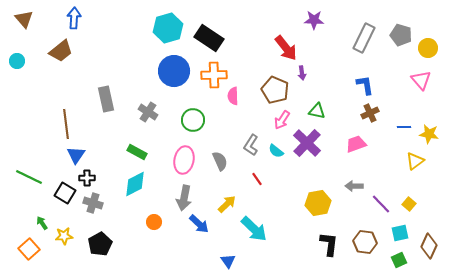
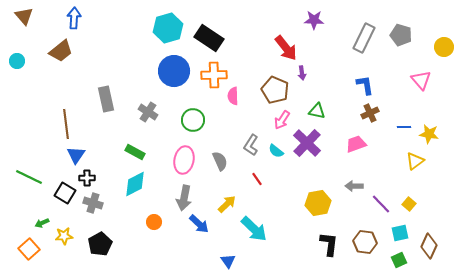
brown triangle at (24, 19): moved 3 px up
yellow circle at (428, 48): moved 16 px right, 1 px up
green rectangle at (137, 152): moved 2 px left
green arrow at (42, 223): rotated 80 degrees counterclockwise
